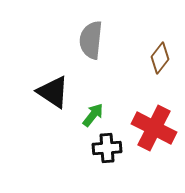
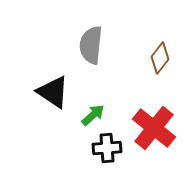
gray semicircle: moved 5 px down
green arrow: rotated 10 degrees clockwise
red cross: rotated 12 degrees clockwise
